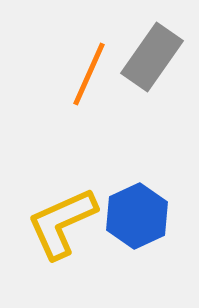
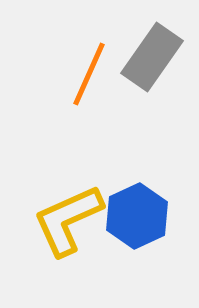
yellow L-shape: moved 6 px right, 3 px up
